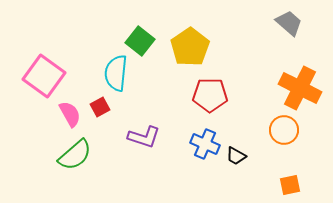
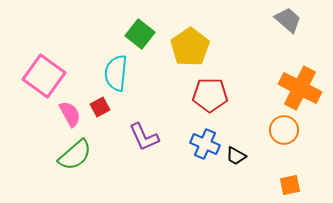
gray trapezoid: moved 1 px left, 3 px up
green square: moved 7 px up
purple L-shape: rotated 48 degrees clockwise
